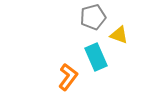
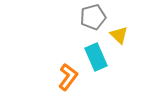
yellow triangle: rotated 24 degrees clockwise
